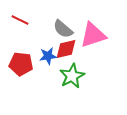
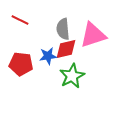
gray semicircle: rotated 45 degrees clockwise
